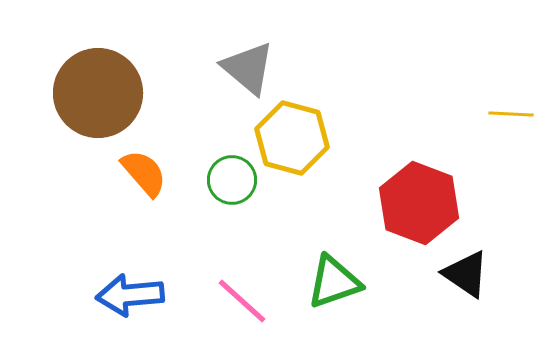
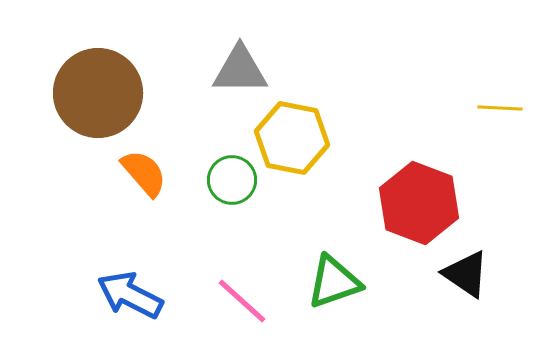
gray triangle: moved 8 px left, 2 px down; rotated 40 degrees counterclockwise
yellow line: moved 11 px left, 6 px up
yellow hexagon: rotated 4 degrees counterclockwise
blue arrow: rotated 32 degrees clockwise
